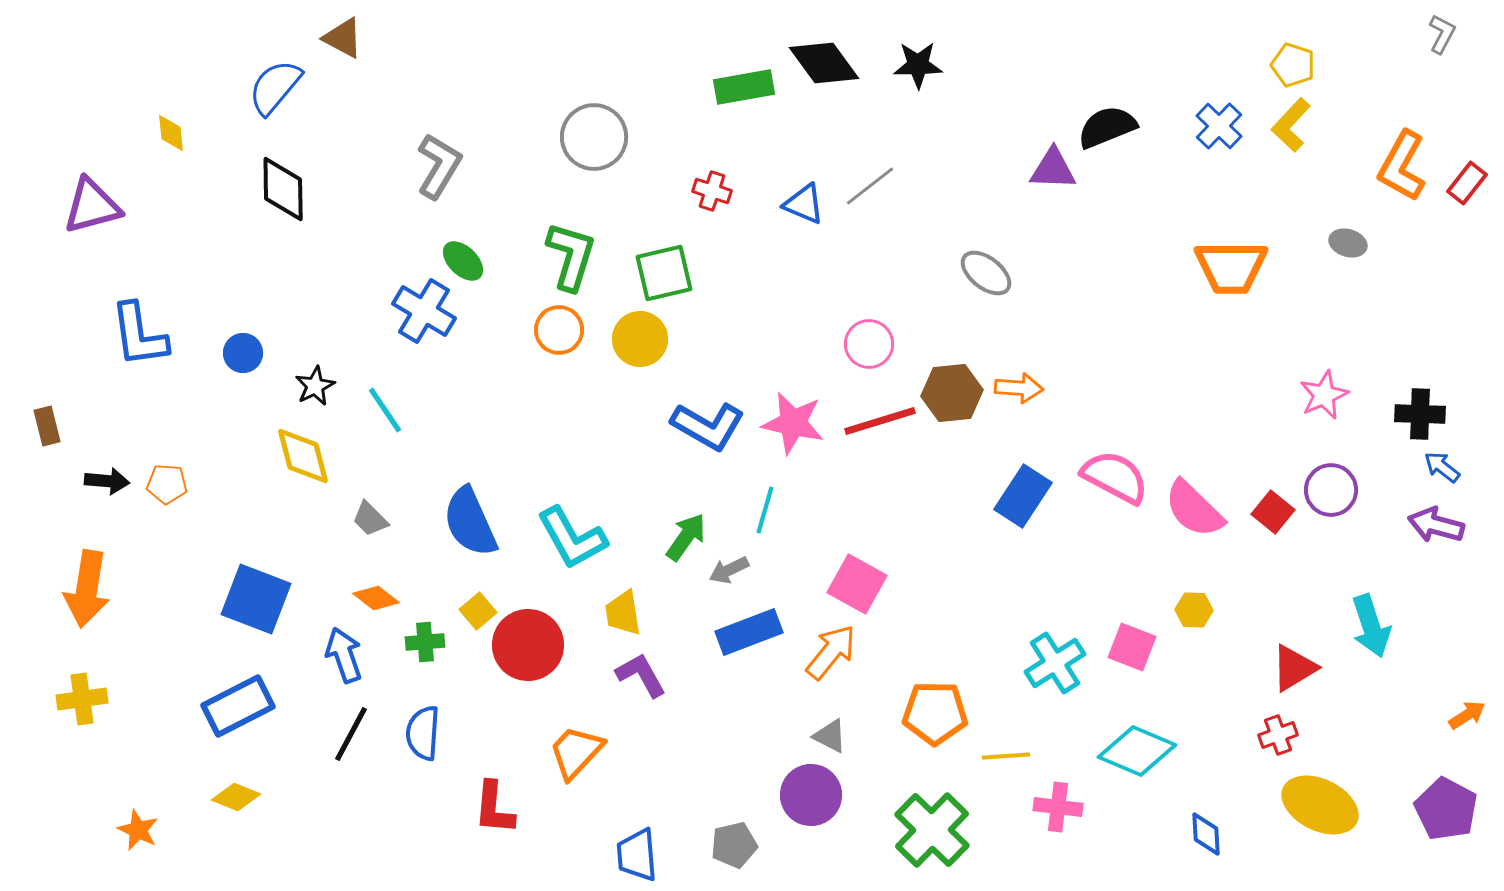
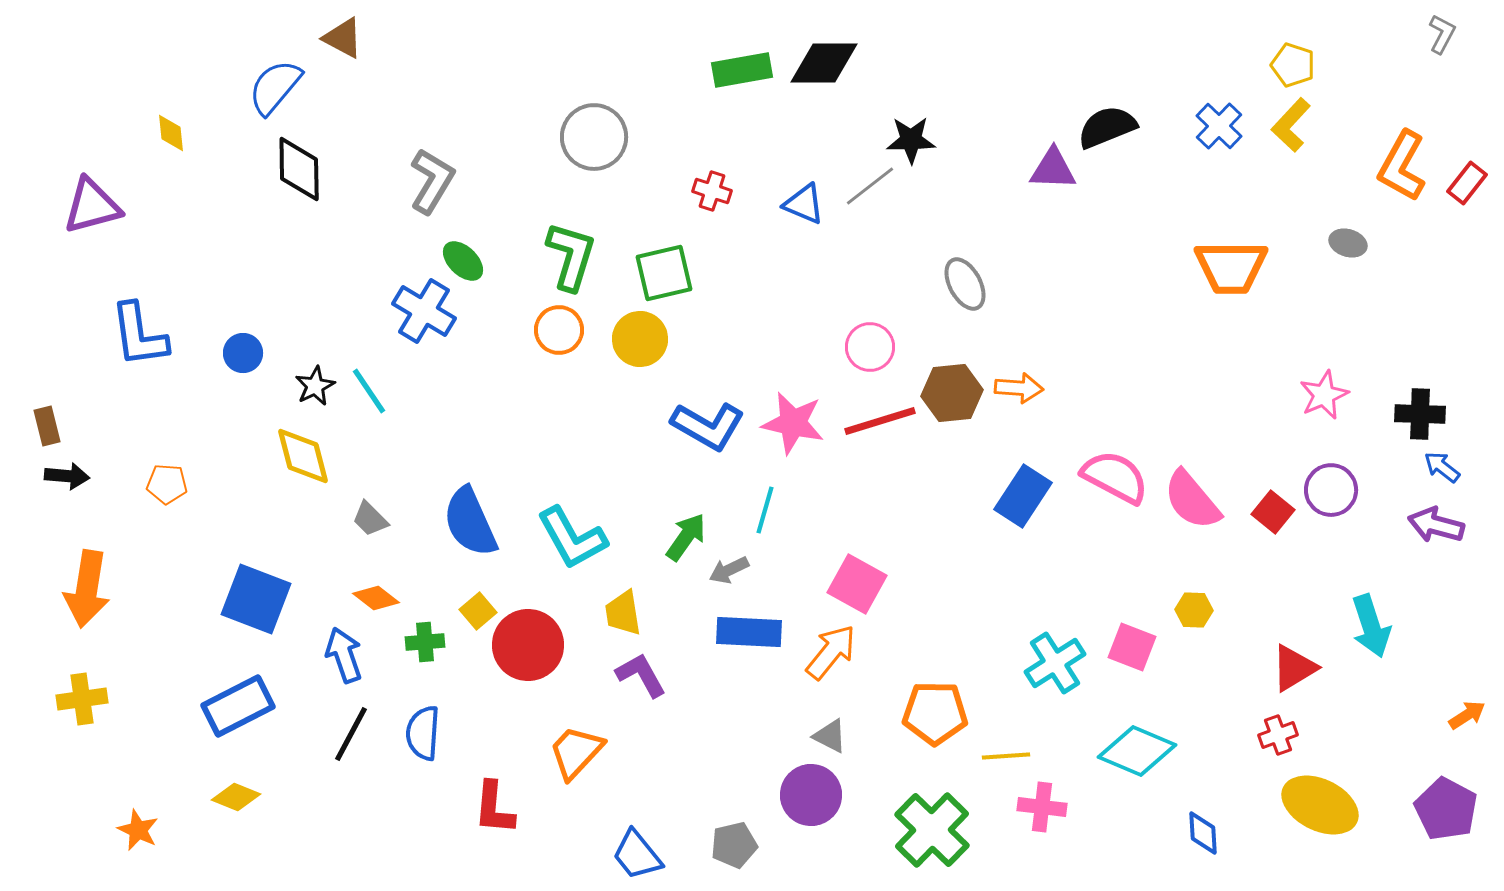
black diamond at (824, 63): rotated 54 degrees counterclockwise
black star at (918, 65): moved 7 px left, 75 px down
green rectangle at (744, 87): moved 2 px left, 17 px up
gray L-shape at (439, 166): moved 7 px left, 15 px down
black diamond at (283, 189): moved 16 px right, 20 px up
gray ellipse at (986, 273): moved 21 px left, 11 px down; rotated 24 degrees clockwise
pink circle at (869, 344): moved 1 px right, 3 px down
cyan line at (385, 410): moved 16 px left, 19 px up
black arrow at (107, 481): moved 40 px left, 5 px up
pink semicircle at (1194, 509): moved 2 px left, 9 px up; rotated 6 degrees clockwise
blue rectangle at (749, 632): rotated 24 degrees clockwise
pink cross at (1058, 807): moved 16 px left
blue diamond at (1206, 834): moved 3 px left, 1 px up
blue trapezoid at (637, 855): rotated 34 degrees counterclockwise
